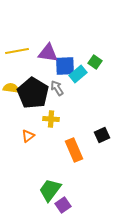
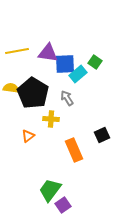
blue square: moved 2 px up
gray arrow: moved 10 px right, 10 px down
